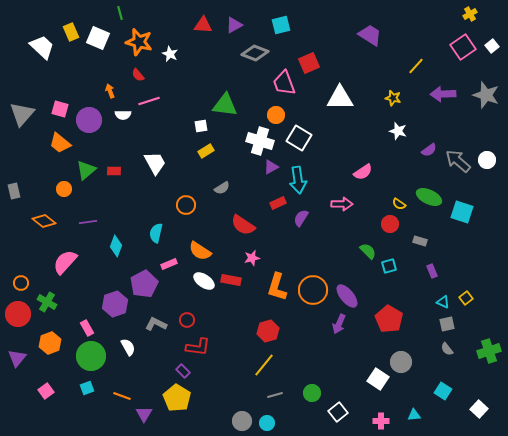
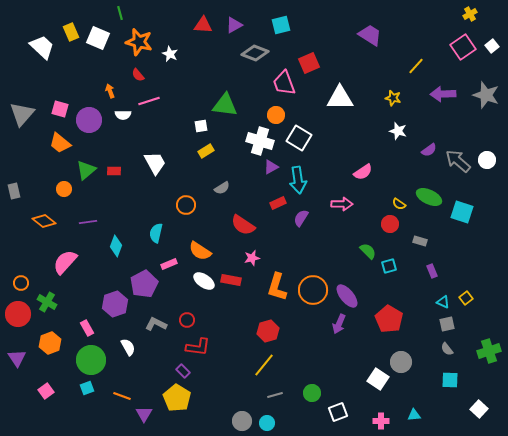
green circle at (91, 356): moved 4 px down
purple triangle at (17, 358): rotated 12 degrees counterclockwise
cyan square at (443, 391): moved 7 px right, 11 px up; rotated 30 degrees counterclockwise
white square at (338, 412): rotated 18 degrees clockwise
